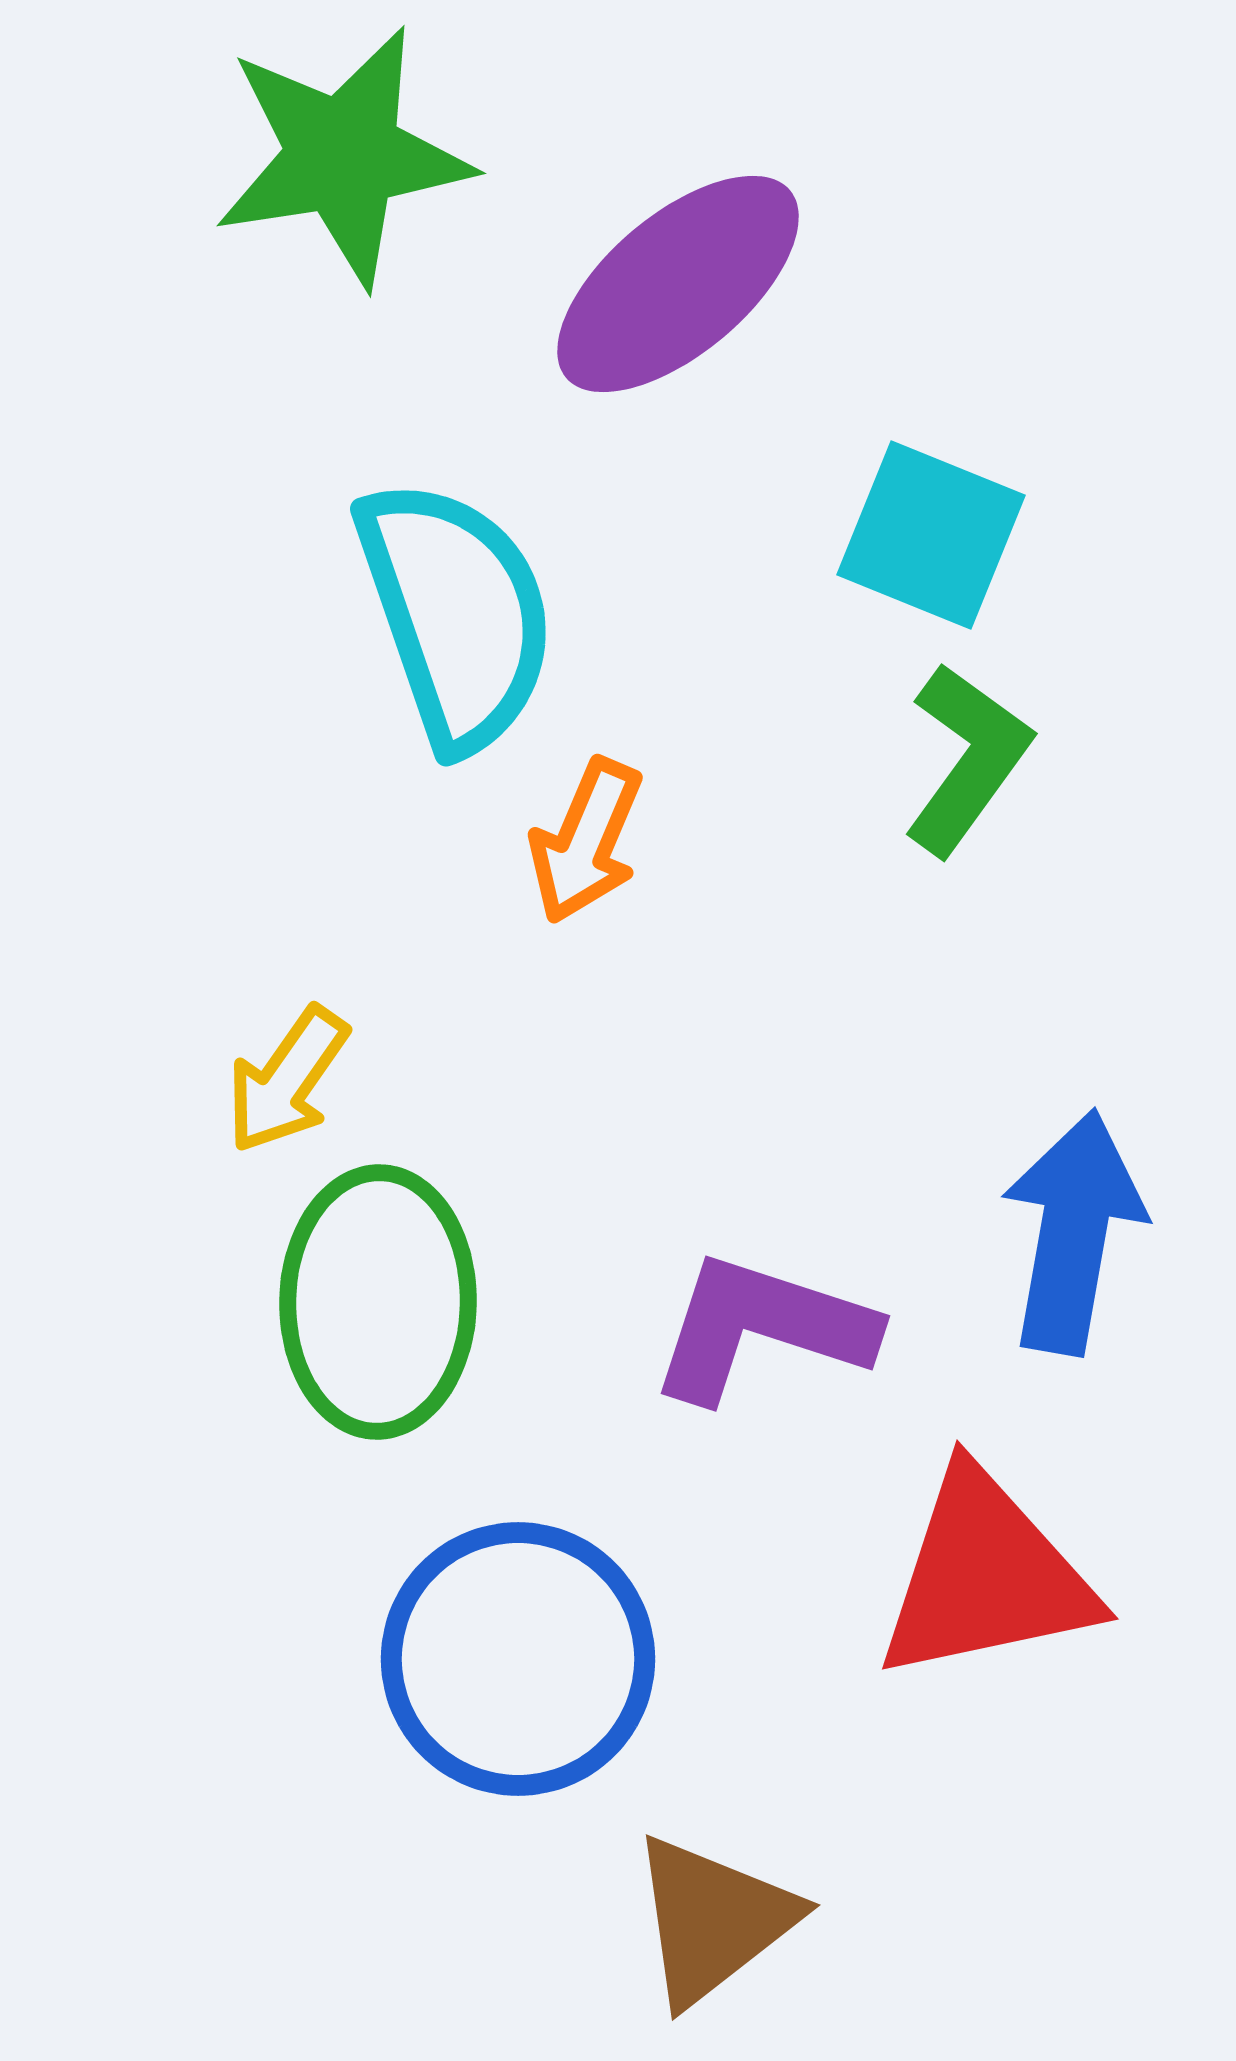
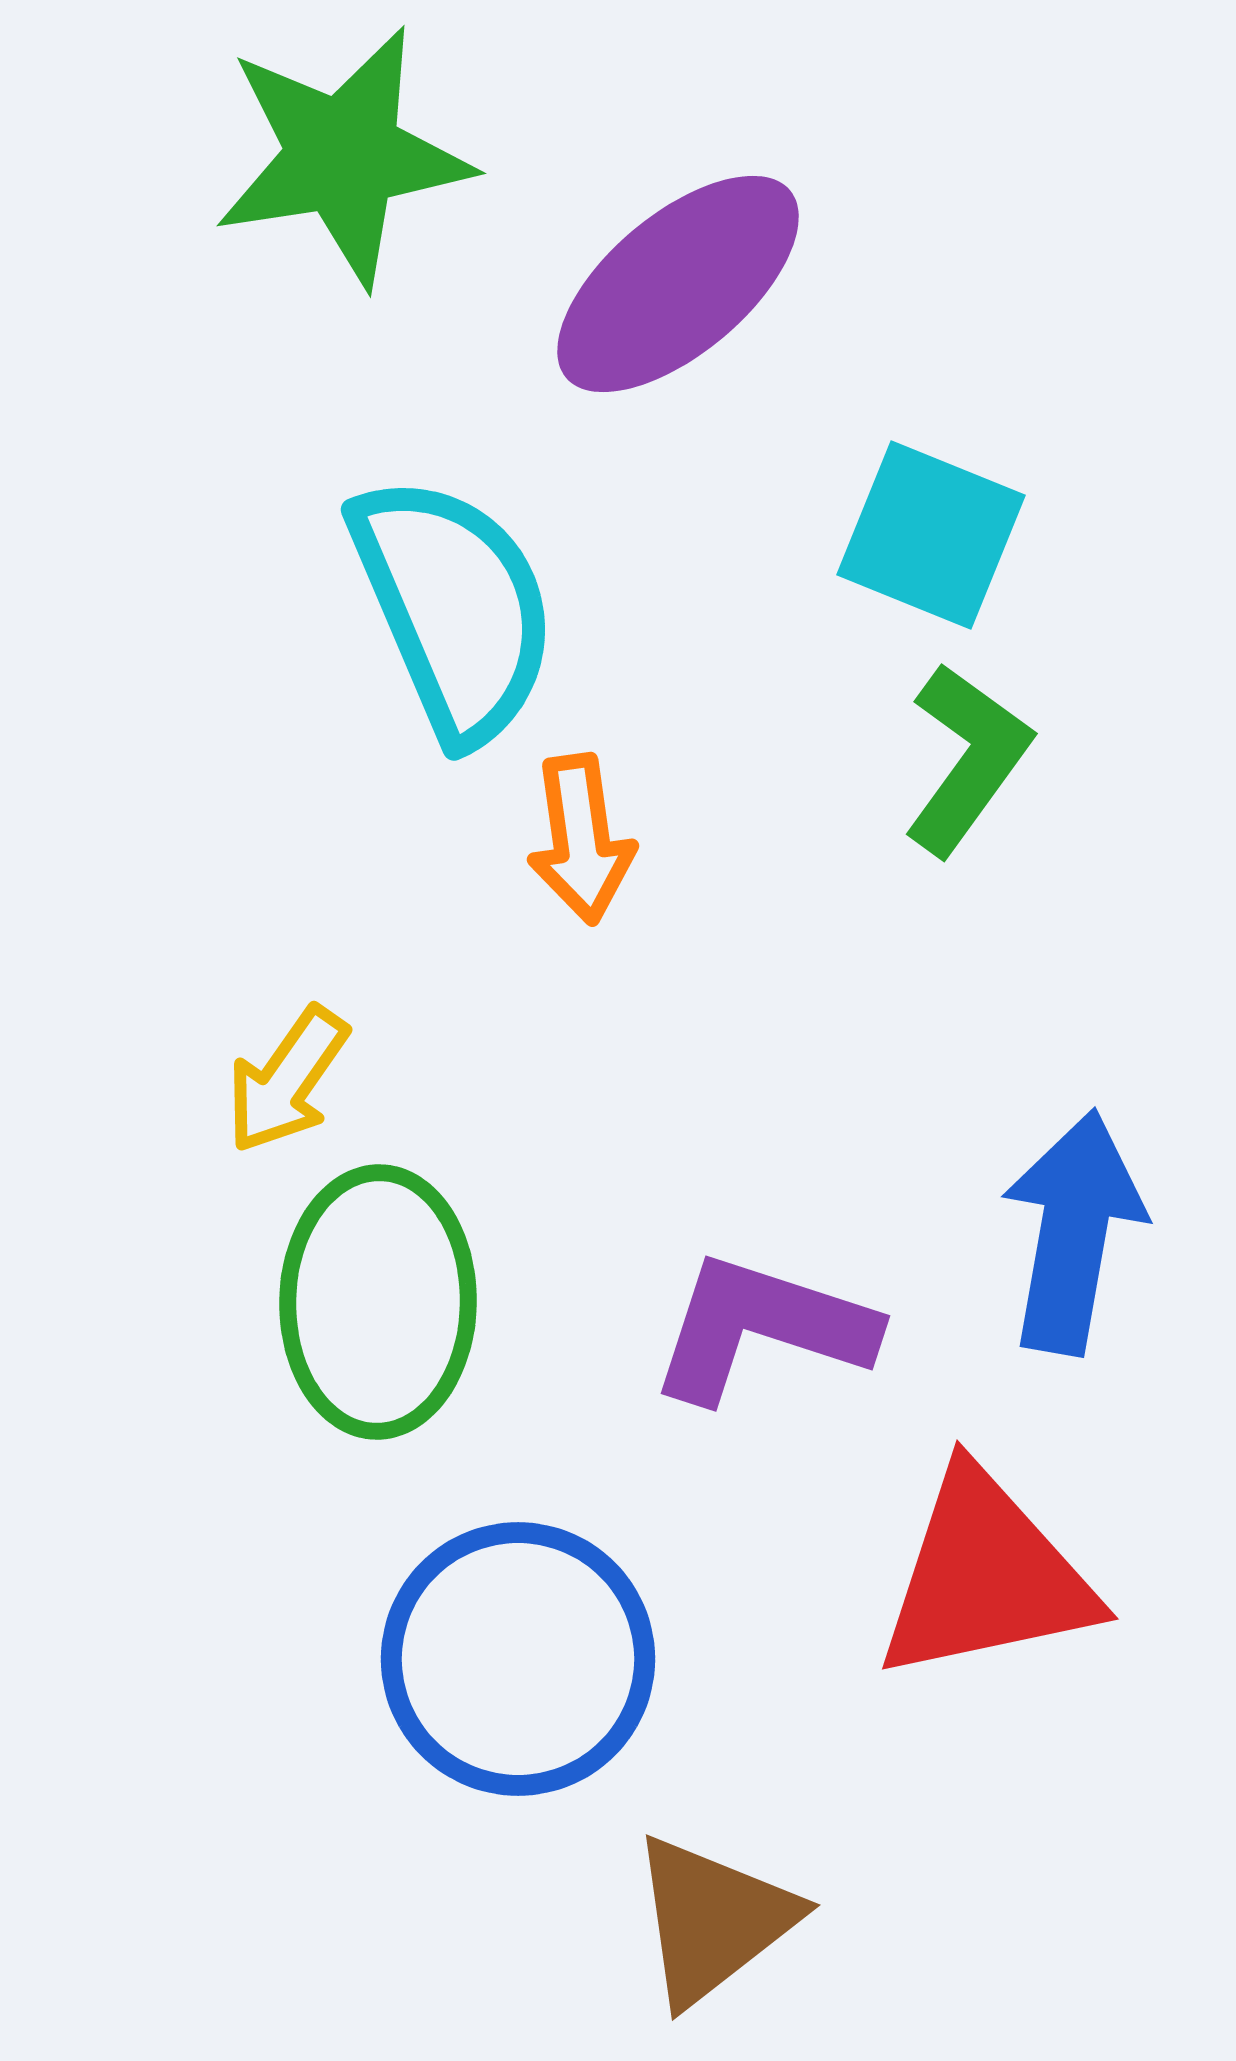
cyan semicircle: moved 2 px left, 6 px up; rotated 4 degrees counterclockwise
orange arrow: moved 5 px left, 2 px up; rotated 31 degrees counterclockwise
